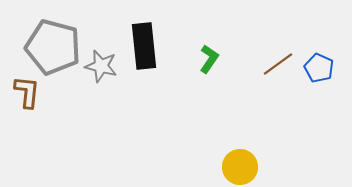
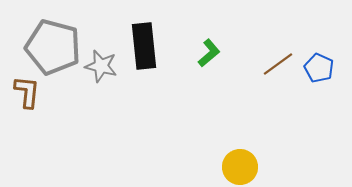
green L-shape: moved 6 px up; rotated 16 degrees clockwise
